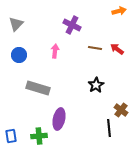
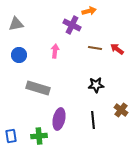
orange arrow: moved 30 px left
gray triangle: rotated 35 degrees clockwise
black star: rotated 28 degrees clockwise
black line: moved 16 px left, 8 px up
